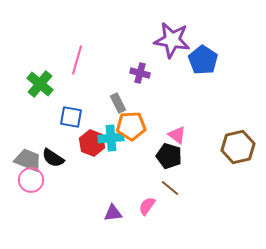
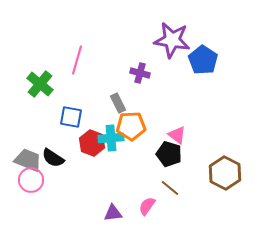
brown hexagon: moved 13 px left, 26 px down; rotated 20 degrees counterclockwise
black pentagon: moved 2 px up
